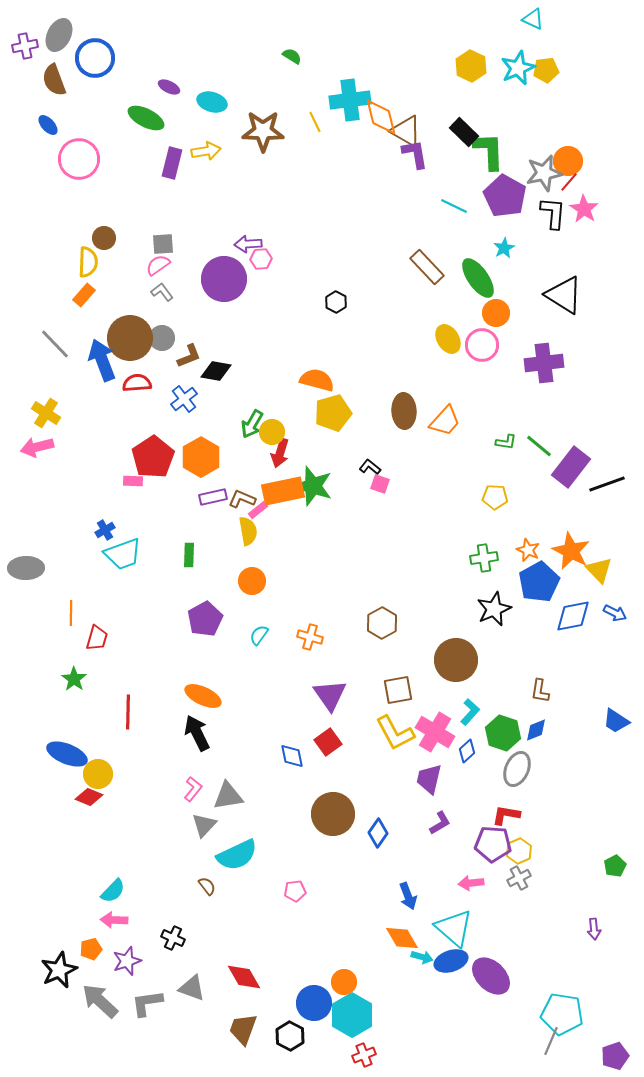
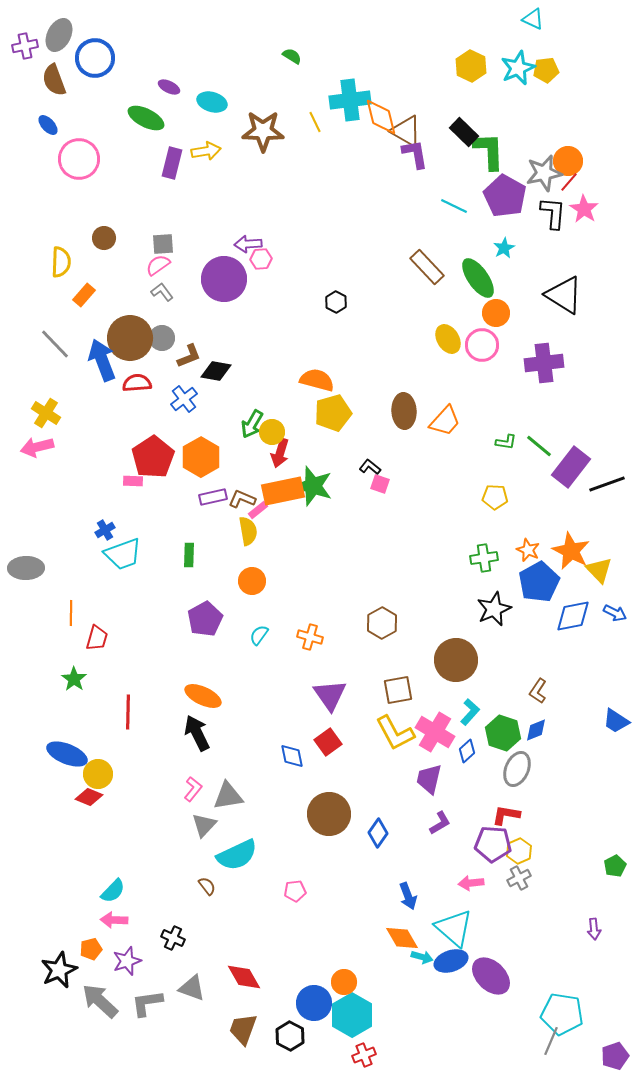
yellow semicircle at (88, 262): moved 27 px left
brown L-shape at (540, 691): moved 2 px left; rotated 25 degrees clockwise
brown circle at (333, 814): moved 4 px left
